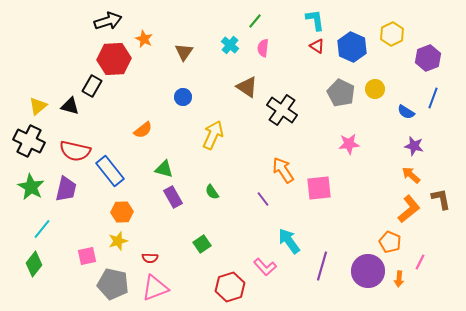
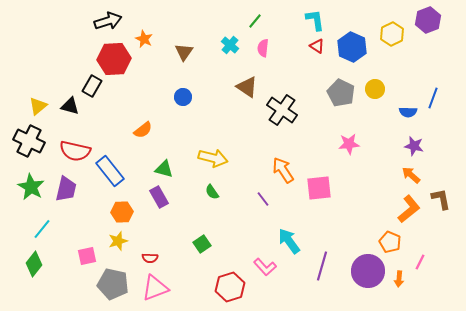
purple hexagon at (428, 58): moved 38 px up
blue semicircle at (406, 112): moved 2 px right; rotated 30 degrees counterclockwise
yellow arrow at (213, 135): moved 23 px down; rotated 80 degrees clockwise
purple rectangle at (173, 197): moved 14 px left
